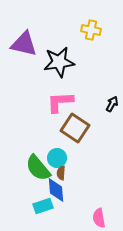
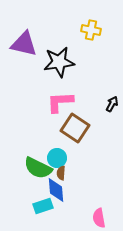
green semicircle: rotated 24 degrees counterclockwise
